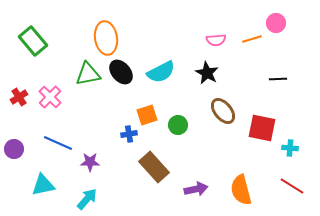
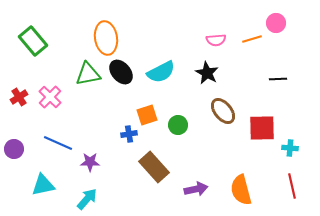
red square: rotated 12 degrees counterclockwise
red line: rotated 45 degrees clockwise
